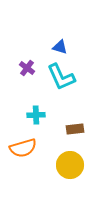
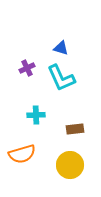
blue triangle: moved 1 px right, 1 px down
purple cross: rotated 28 degrees clockwise
cyan L-shape: moved 1 px down
orange semicircle: moved 1 px left, 6 px down
